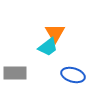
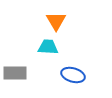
orange triangle: moved 1 px right, 12 px up
cyan trapezoid: rotated 140 degrees counterclockwise
